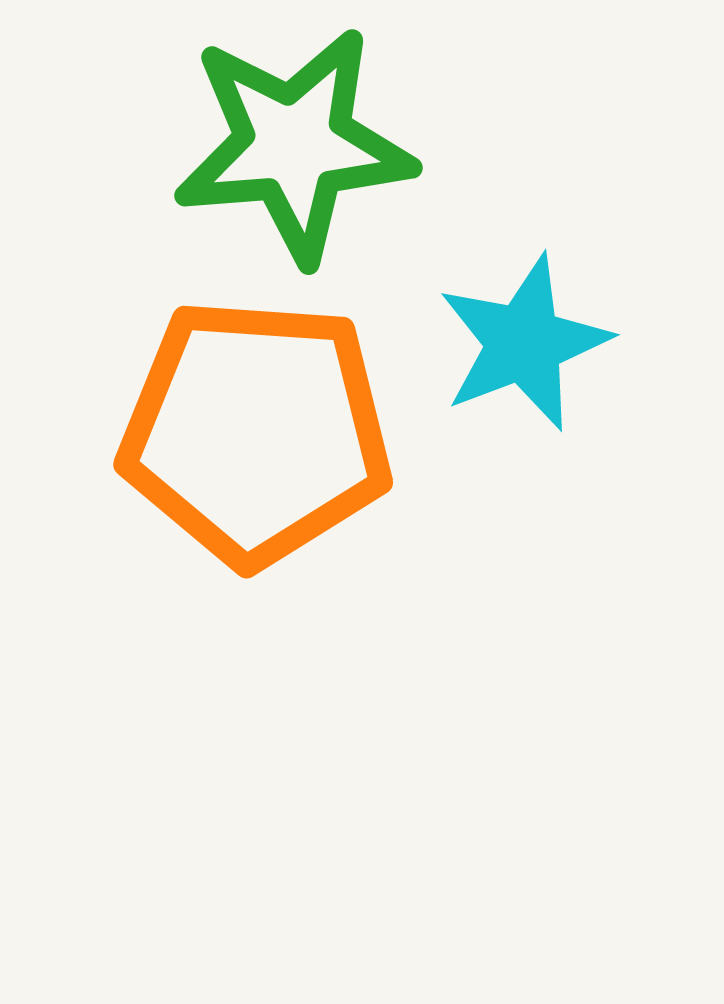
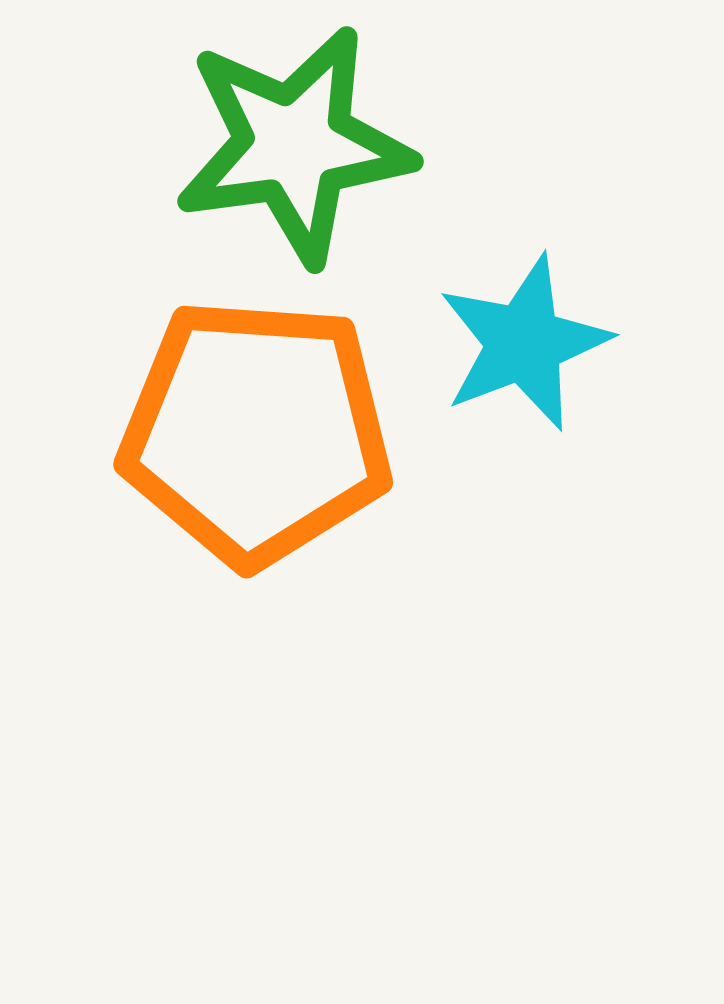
green star: rotated 3 degrees counterclockwise
